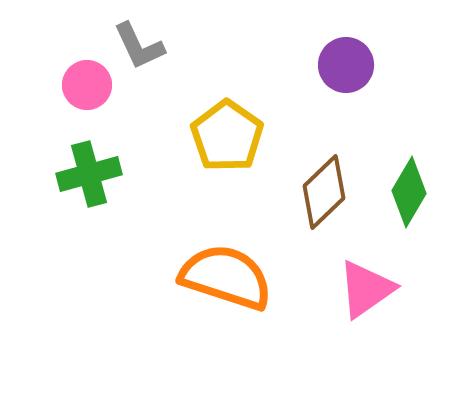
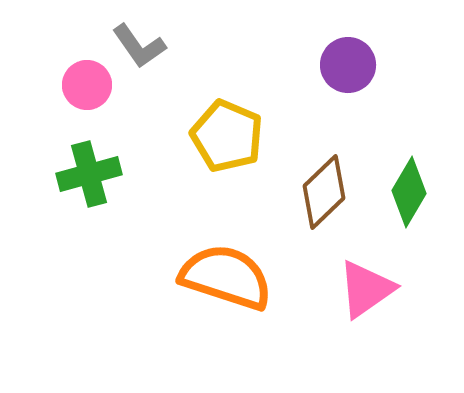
gray L-shape: rotated 10 degrees counterclockwise
purple circle: moved 2 px right
yellow pentagon: rotated 12 degrees counterclockwise
